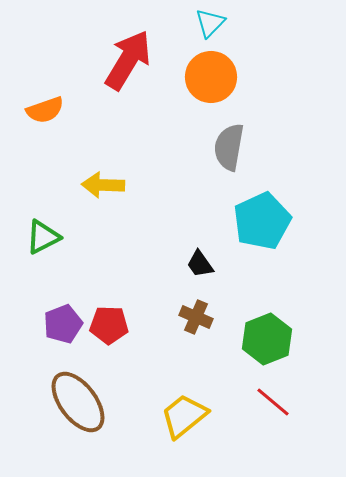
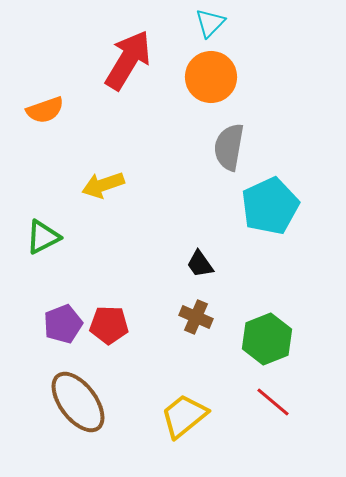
yellow arrow: rotated 21 degrees counterclockwise
cyan pentagon: moved 8 px right, 15 px up
